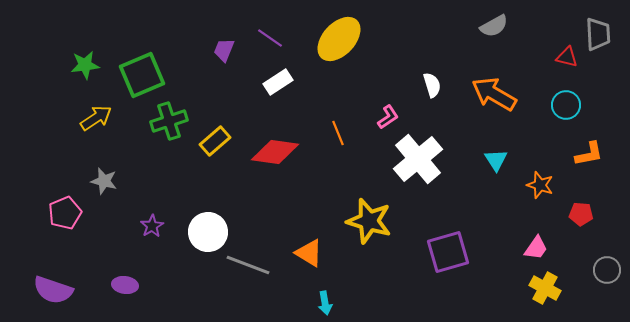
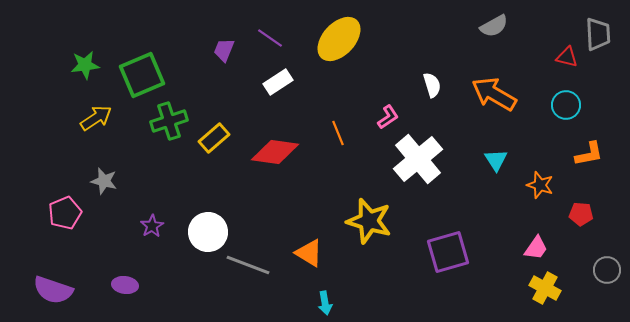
yellow rectangle: moved 1 px left, 3 px up
